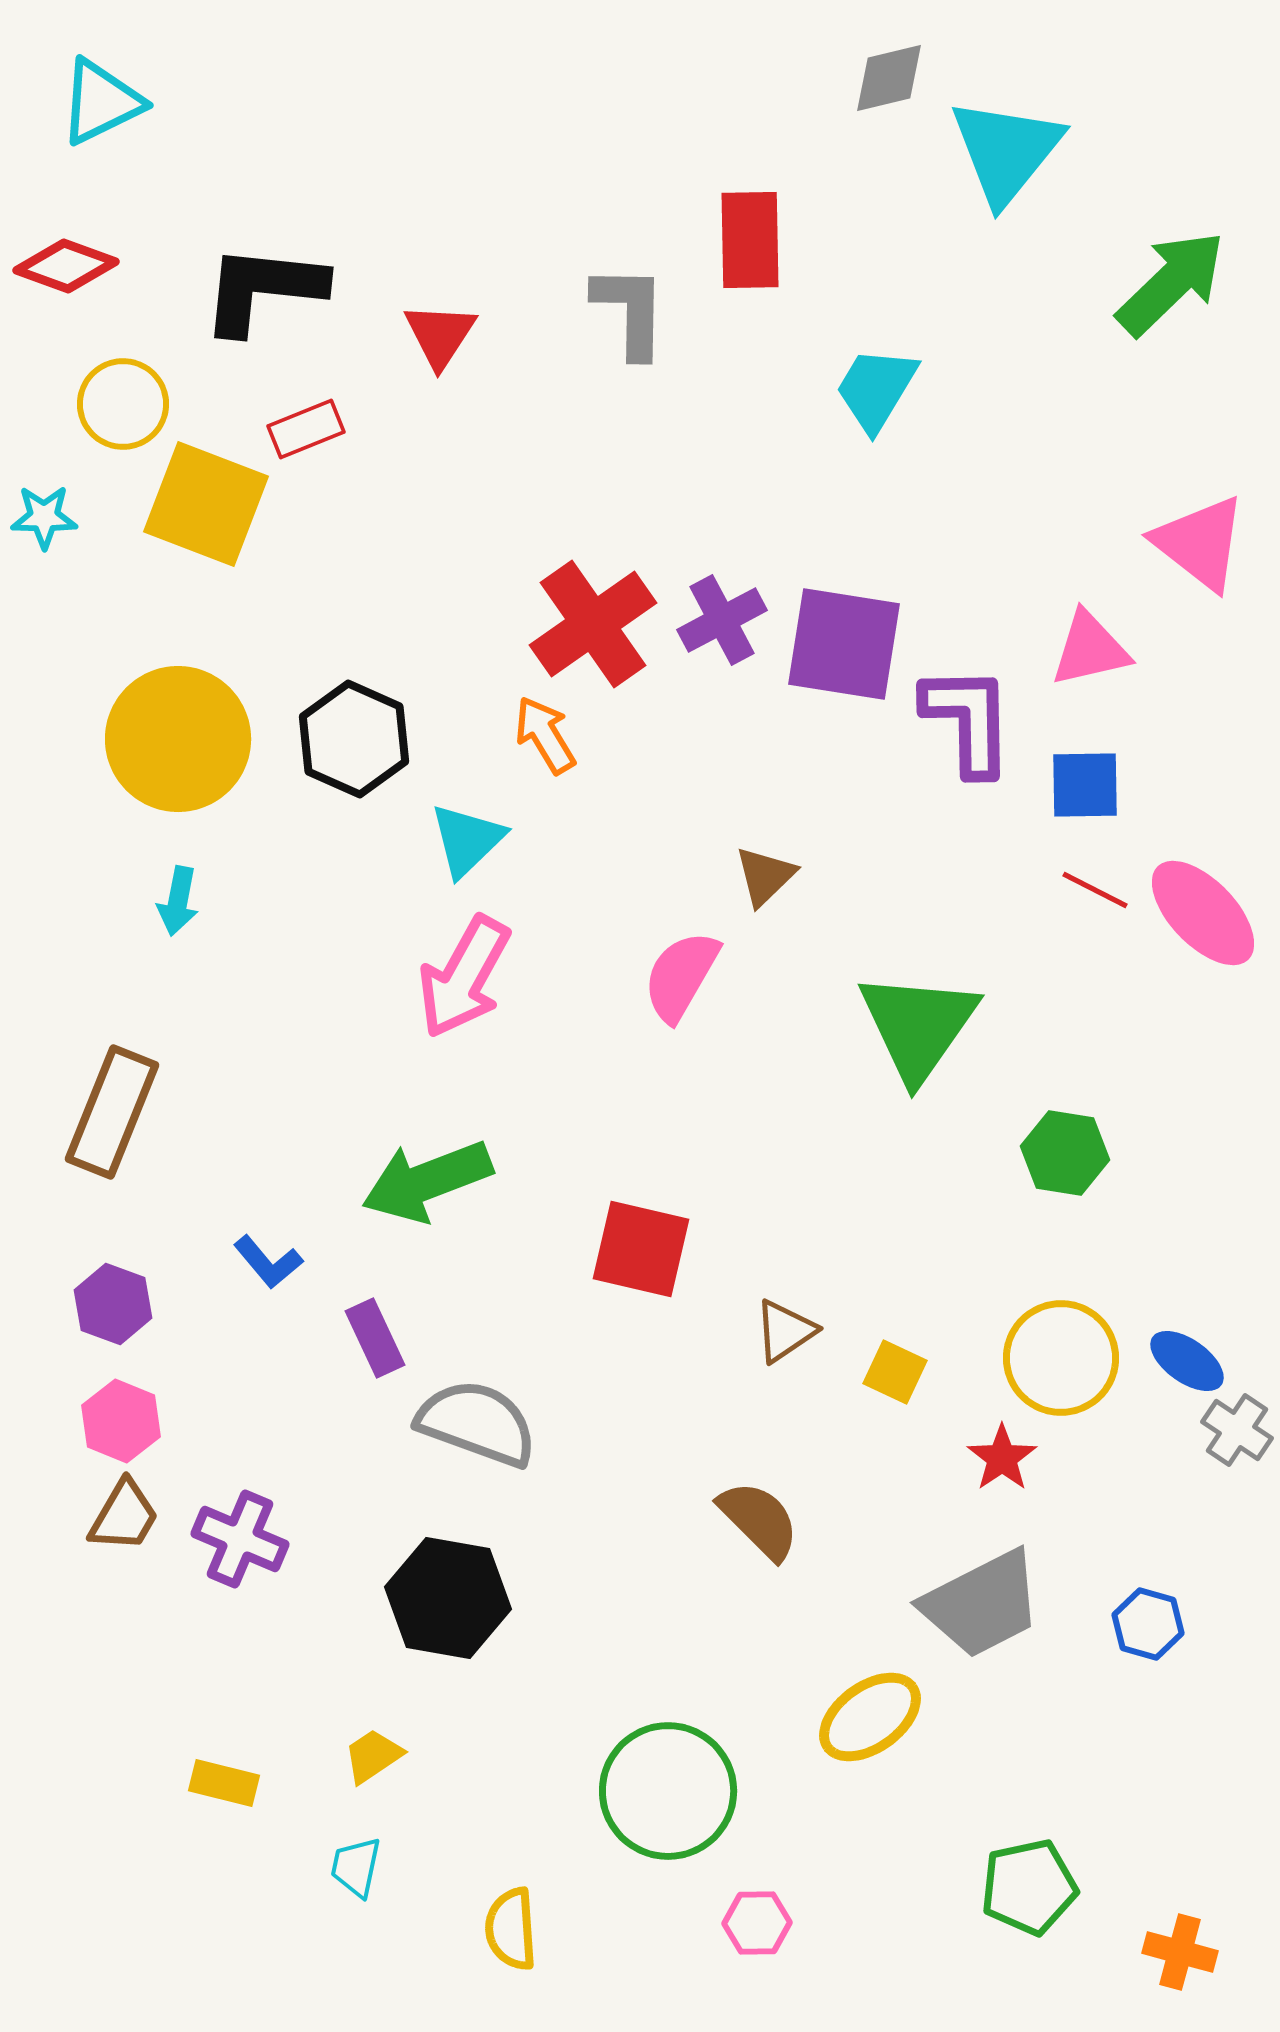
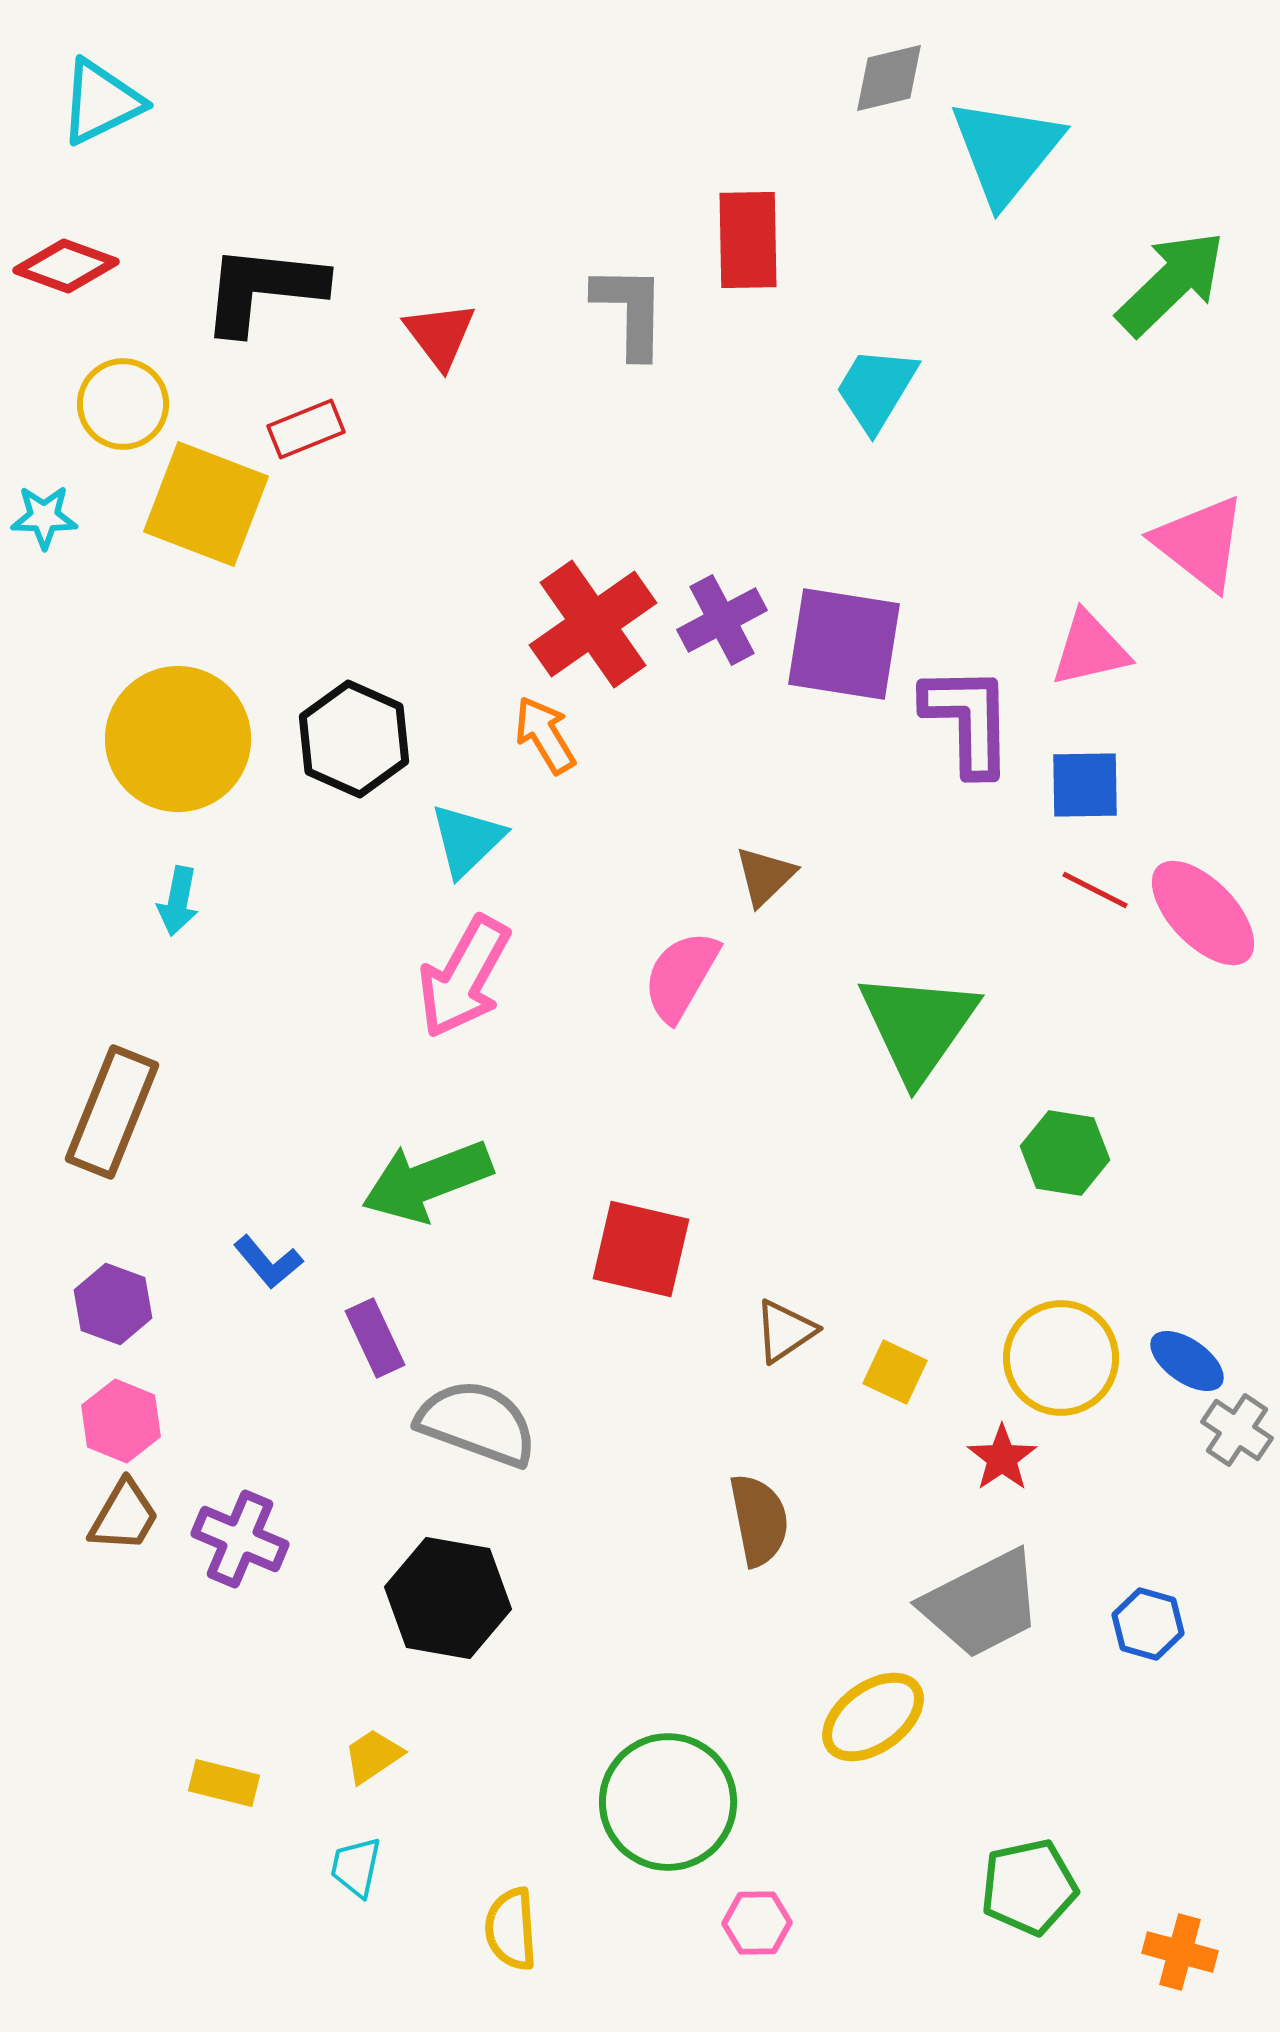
red rectangle at (750, 240): moved 2 px left
red triangle at (440, 335): rotated 10 degrees counterclockwise
brown semicircle at (759, 1520): rotated 34 degrees clockwise
yellow ellipse at (870, 1717): moved 3 px right
green circle at (668, 1791): moved 11 px down
